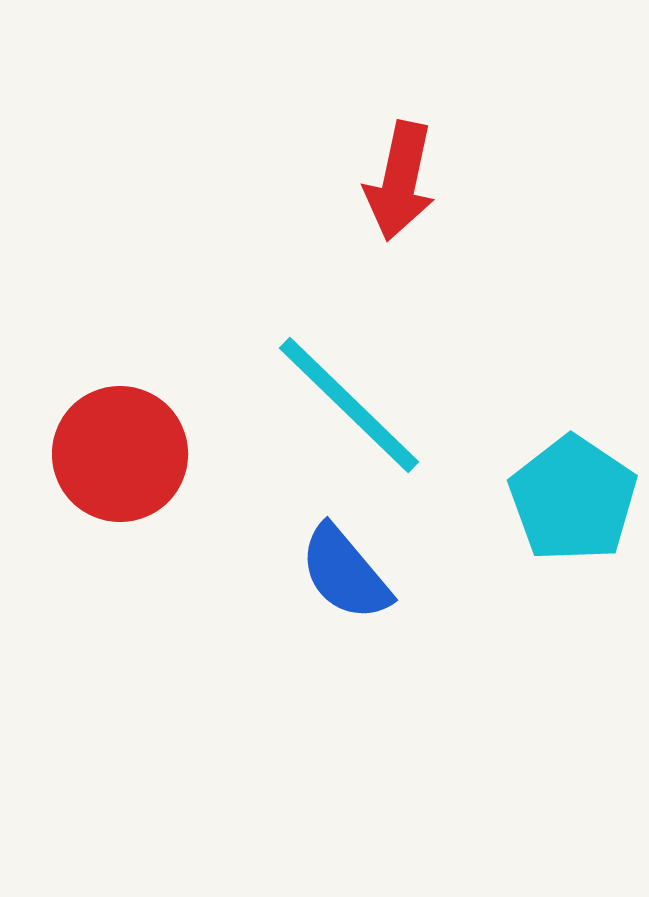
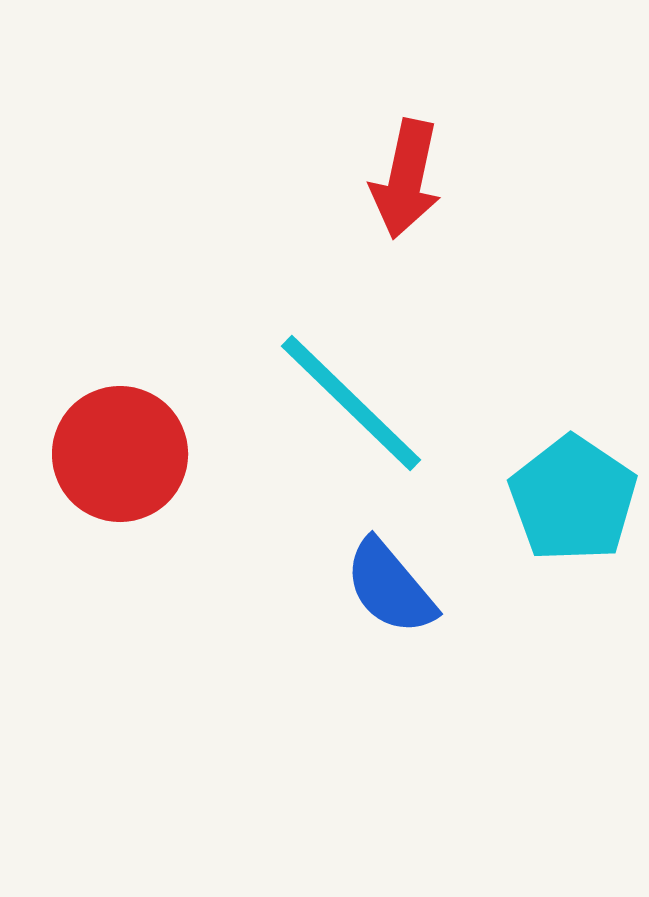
red arrow: moved 6 px right, 2 px up
cyan line: moved 2 px right, 2 px up
blue semicircle: moved 45 px right, 14 px down
